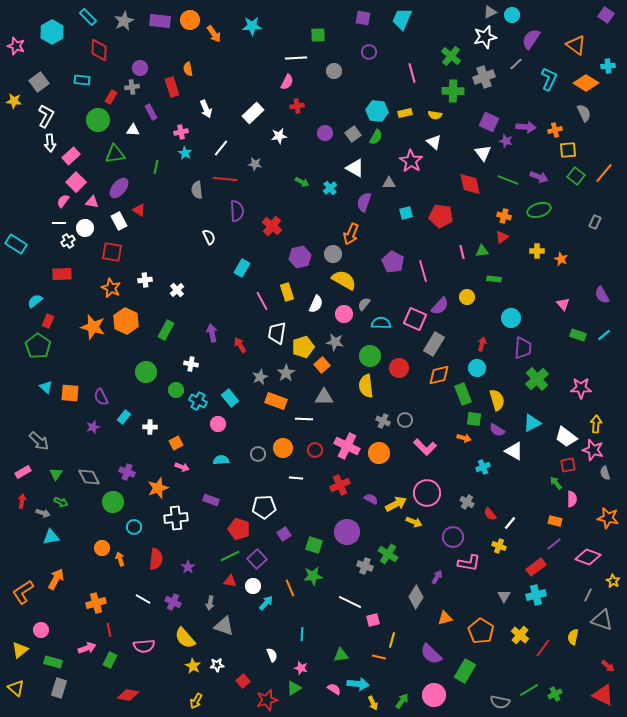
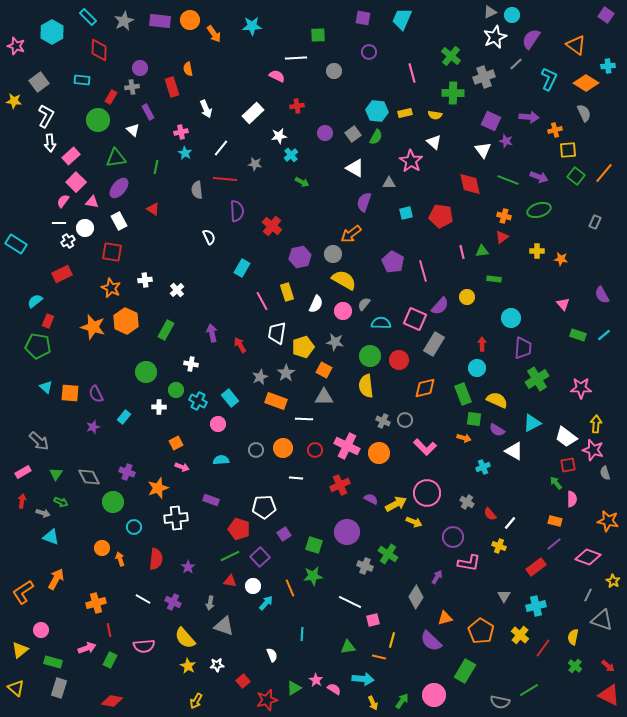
white star at (485, 37): moved 10 px right; rotated 10 degrees counterclockwise
pink semicircle at (287, 82): moved 10 px left, 6 px up; rotated 91 degrees counterclockwise
green cross at (453, 91): moved 2 px down
purple rectangle at (151, 112): moved 3 px left
purple square at (489, 122): moved 2 px right, 1 px up
purple arrow at (526, 127): moved 3 px right, 10 px up
white triangle at (133, 130): rotated 40 degrees clockwise
white triangle at (483, 153): moved 3 px up
green triangle at (115, 154): moved 1 px right, 4 px down
cyan cross at (330, 188): moved 39 px left, 33 px up
red triangle at (139, 210): moved 14 px right, 1 px up
orange arrow at (351, 234): rotated 30 degrees clockwise
orange star at (561, 259): rotated 16 degrees counterclockwise
red rectangle at (62, 274): rotated 24 degrees counterclockwise
pink circle at (344, 314): moved 1 px left, 3 px up
red arrow at (482, 344): rotated 16 degrees counterclockwise
green pentagon at (38, 346): rotated 25 degrees counterclockwise
orange square at (322, 365): moved 2 px right, 5 px down; rotated 21 degrees counterclockwise
red circle at (399, 368): moved 8 px up
orange diamond at (439, 375): moved 14 px left, 13 px down
green cross at (537, 379): rotated 10 degrees clockwise
purple semicircle at (101, 397): moved 5 px left, 3 px up
yellow semicircle at (497, 400): rotated 50 degrees counterclockwise
white cross at (150, 427): moved 9 px right, 20 px up
gray circle at (258, 454): moved 2 px left, 4 px up
orange star at (608, 518): moved 3 px down
cyan triangle at (51, 537): rotated 30 degrees clockwise
purple square at (257, 559): moved 3 px right, 2 px up
cyan cross at (536, 595): moved 11 px down
purple semicircle at (431, 654): moved 13 px up
green triangle at (341, 655): moved 7 px right, 8 px up
yellow star at (193, 666): moved 5 px left
pink star at (301, 668): moved 15 px right, 12 px down; rotated 16 degrees clockwise
cyan arrow at (358, 684): moved 5 px right, 5 px up
green cross at (555, 694): moved 20 px right, 28 px up; rotated 24 degrees counterclockwise
red diamond at (128, 695): moved 16 px left, 6 px down
red triangle at (603, 695): moved 6 px right
